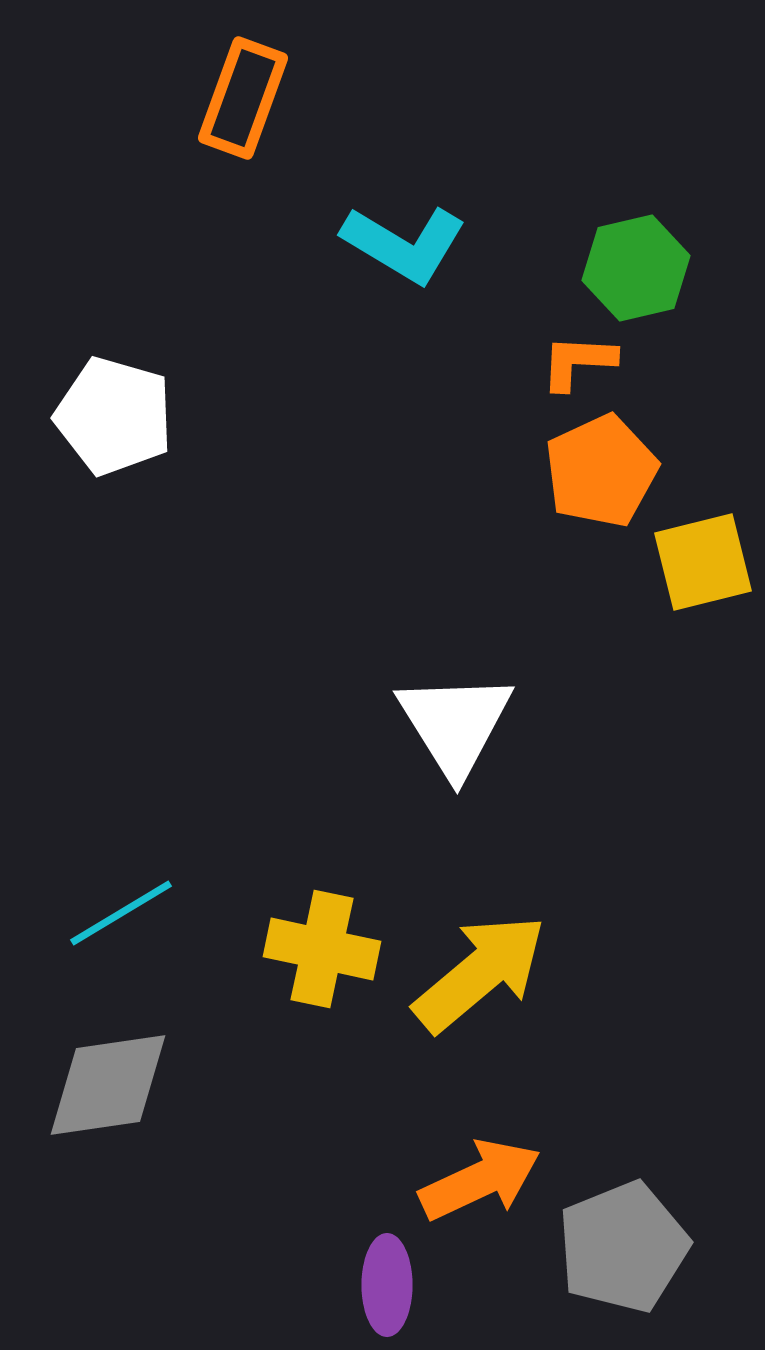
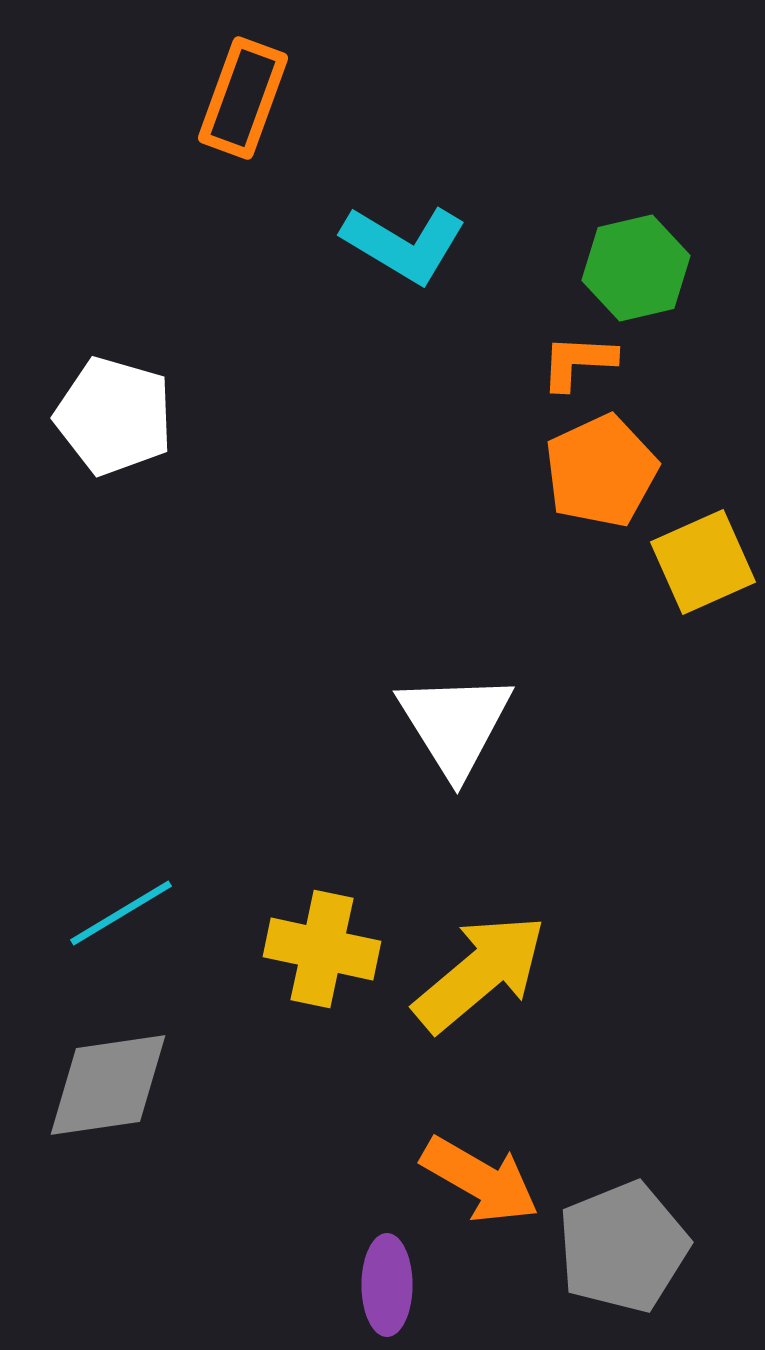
yellow square: rotated 10 degrees counterclockwise
orange arrow: rotated 55 degrees clockwise
